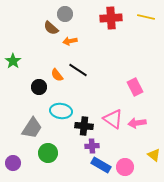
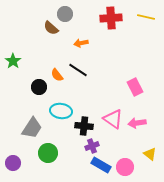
orange arrow: moved 11 px right, 2 px down
purple cross: rotated 16 degrees counterclockwise
yellow triangle: moved 4 px left, 1 px up
